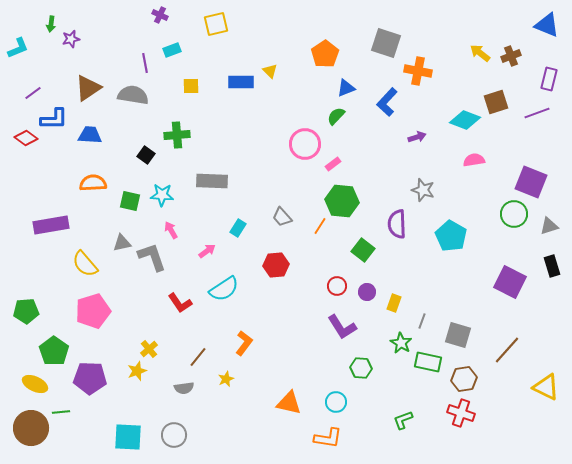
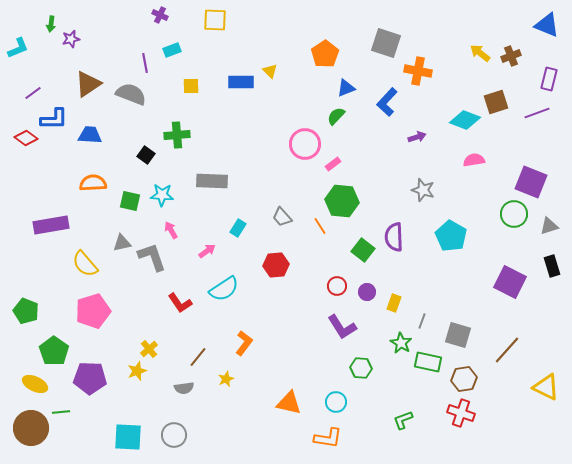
yellow square at (216, 24): moved 1 px left, 4 px up; rotated 15 degrees clockwise
brown triangle at (88, 88): moved 4 px up
gray semicircle at (133, 95): moved 2 px left, 1 px up; rotated 12 degrees clockwise
purple semicircle at (397, 224): moved 3 px left, 13 px down
orange line at (320, 226): rotated 66 degrees counterclockwise
green pentagon at (26, 311): rotated 25 degrees clockwise
